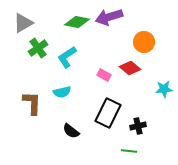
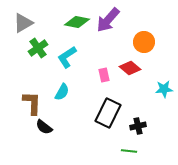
purple arrow: moved 1 px left, 3 px down; rotated 32 degrees counterclockwise
pink rectangle: rotated 48 degrees clockwise
cyan semicircle: rotated 48 degrees counterclockwise
black semicircle: moved 27 px left, 4 px up
